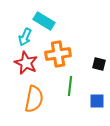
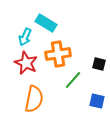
cyan rectangle: moved 2 px right, 2 px down
green line: moved 3 px right, 6 px up; rotated 36 degrees clockwise
blue square: rotated 14 degrees clockwise
